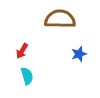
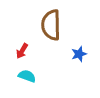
brown semicircle: moved 9 px left, 6 px down; rotated 92 degrees counterclockwise
cyan semicircle: rotated 54 degrees counterclockwise
